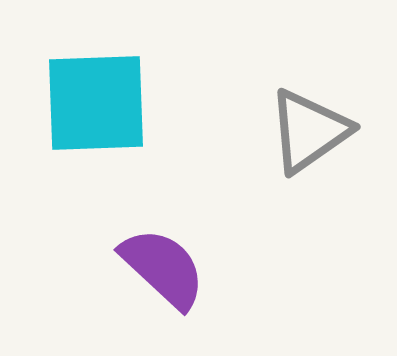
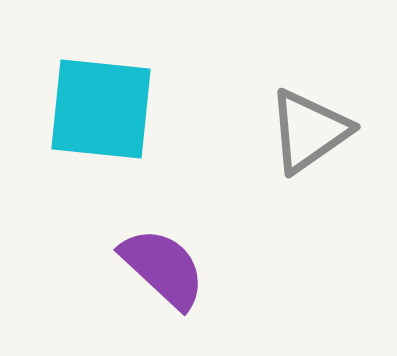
cyan square: moved 5 px right, 6 px down; rotated 8 degrees clockwise
